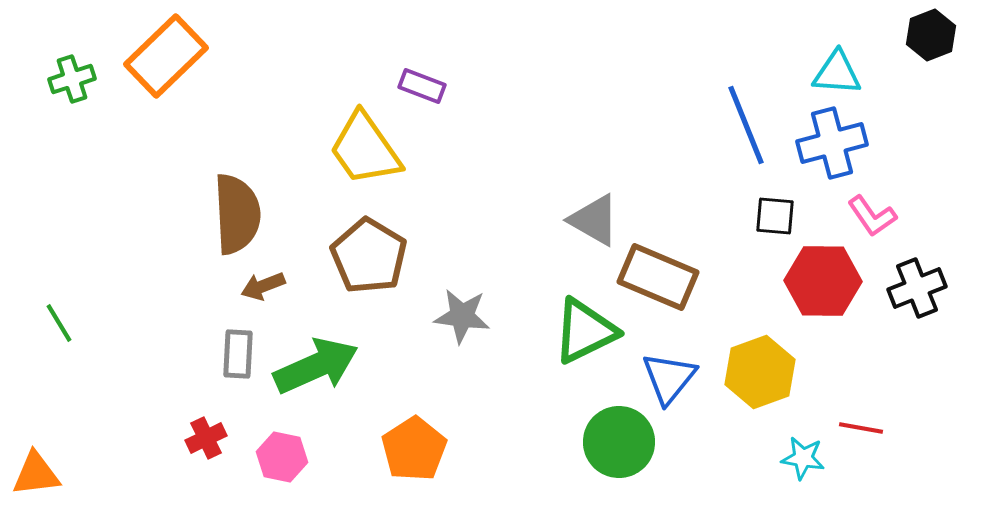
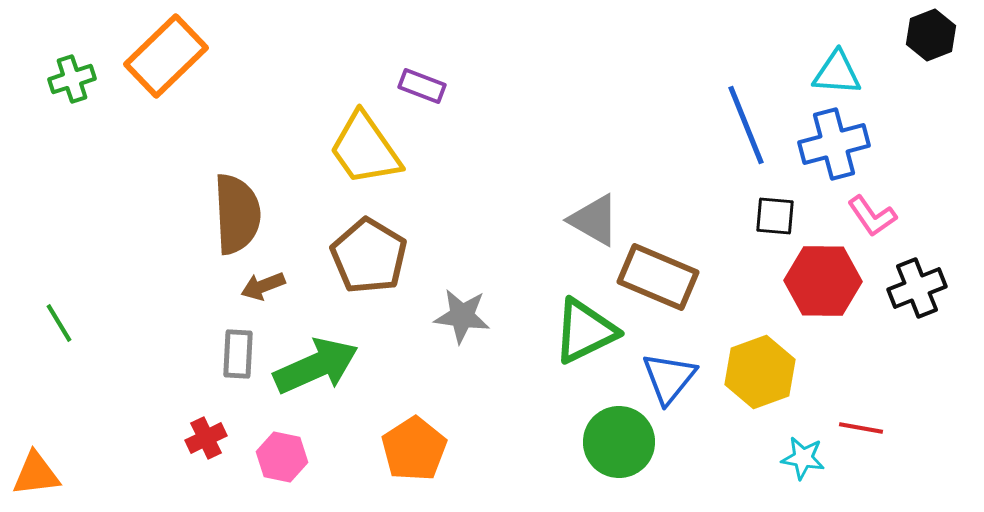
blue cross: moved 2 px right, 1 px down
